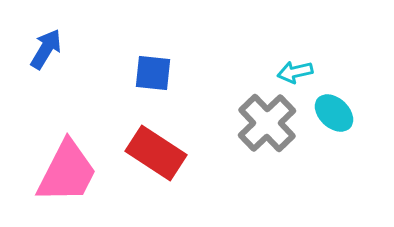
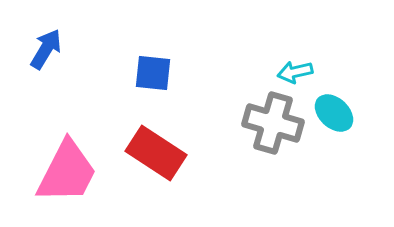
gray cross: moved 6 px right; rotated 30 degrees counterclockwise
